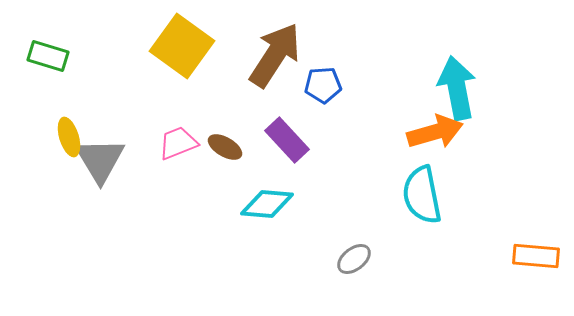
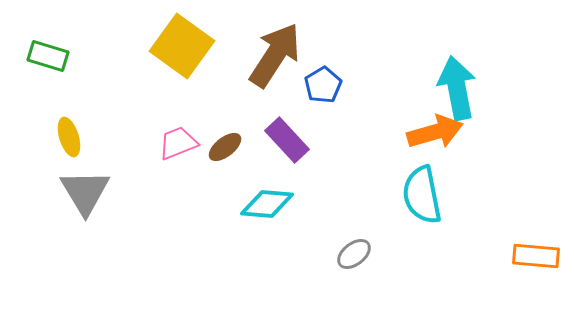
blue pentagon: rotated 27 degrees counterclockwise
brown ellipse: rotated 68 degrees counterclockwise
gray triangle: moved 15 px left, 32 px down
gray ellipse: moved 5 px up
